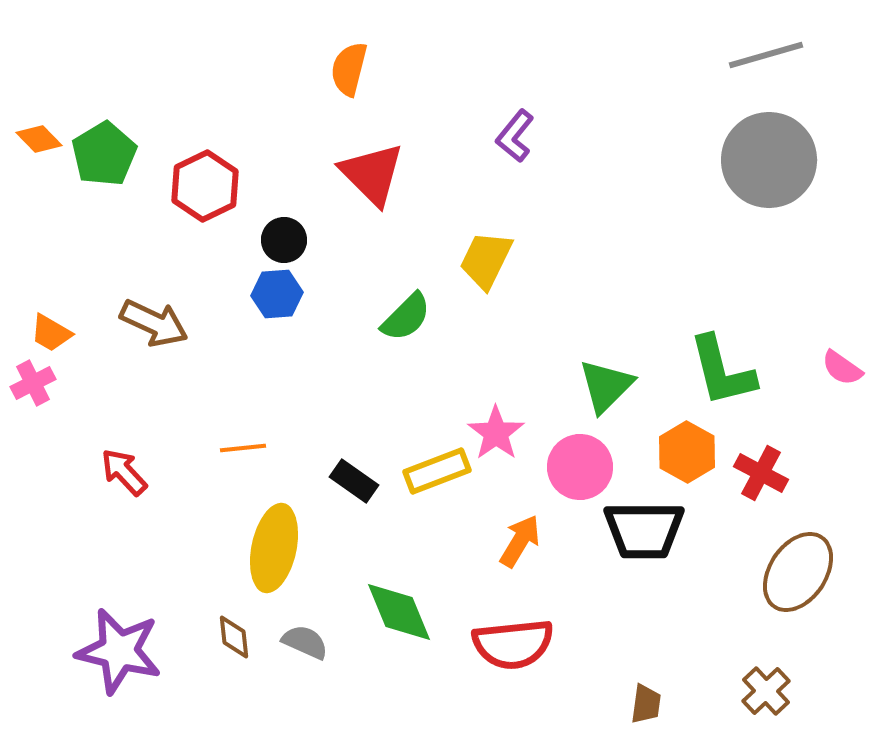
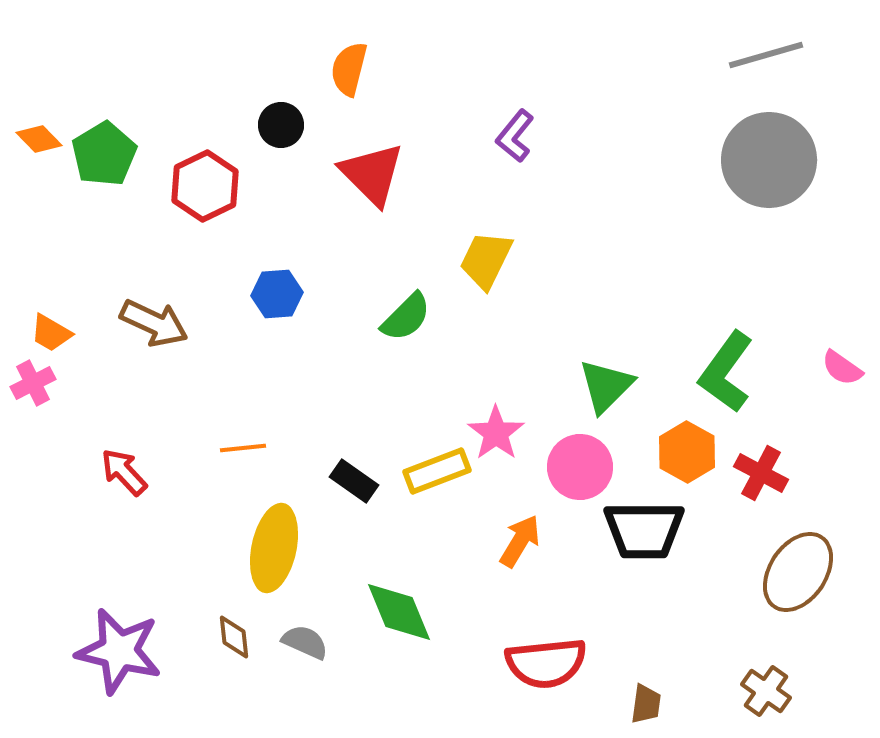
black circle: moved 3 px left, 115 px up
green L-shape: moved 4 px right, 1 px down; rotated 50 degrees clockwise
red semicircle: moved 33 px right, 19 px down
brown cross: rotated 12 degrees counterclockwise
